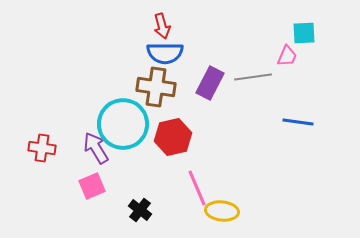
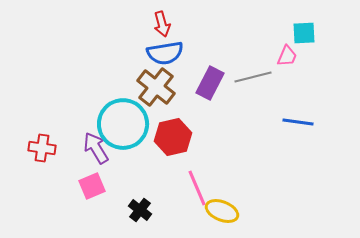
red arrow: moved 2 px up
blue semicircle: rotated 9 degrees counterclockwise
gray line: rotated 6 degrees counterclockwise
brown cross: rotated 30 degrees clockwise
yellow ellipse: rotated 16 degrees clockwise
